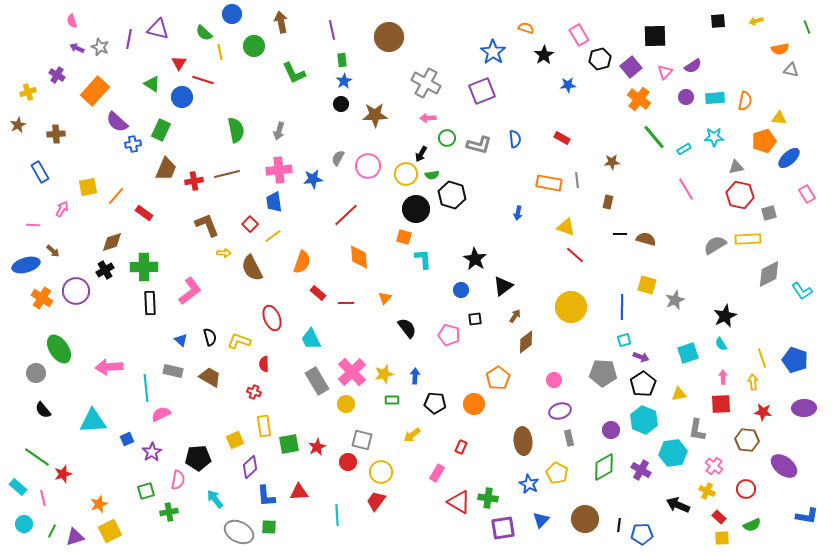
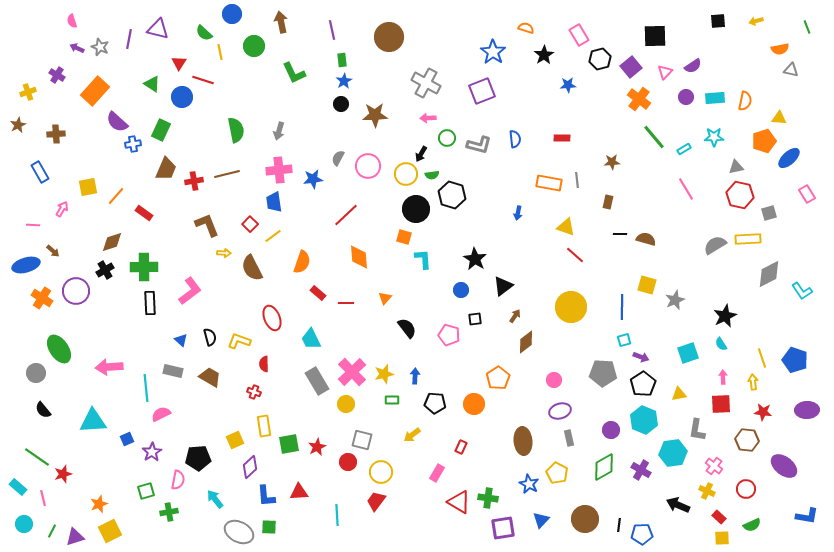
red rectangle at (562, 138): rotated 28 degrees counterclockwise
purple ellipse at (804, 408): moved 3 px right, 2 px down
